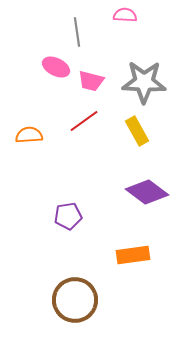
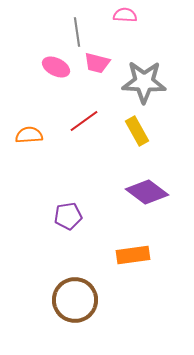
pink trapezoid: moved 6 px right, 18 px up
